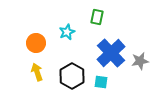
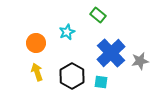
green rectangle: moved 1 px right, 2 px up; rotated 63 degrees counterclockwise
